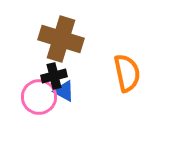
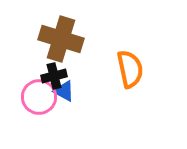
orange semicircle: moved 3 px right, 4 px up
